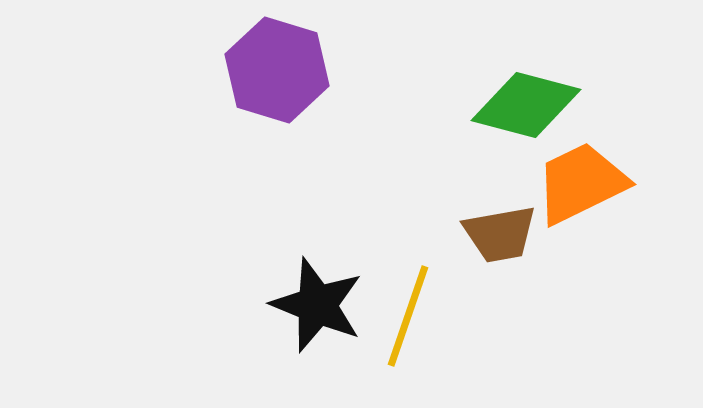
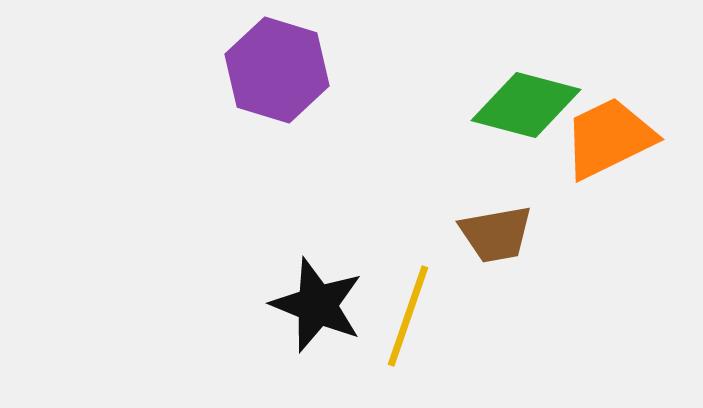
orange trapezoid: moved 28 px right, 45 px up
brown trapezoid: moved 4 px left
